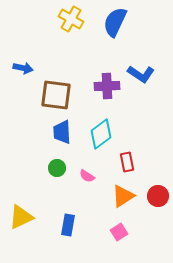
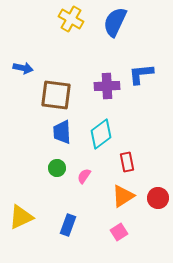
blue L-shape: rotated 140 degrees clockwise
pink semicircle: moved 3 px left; rotated 91 degrees clockwise
red circle: moved 2 px down
blue rectangle: rotated 10 degrees clockwise
